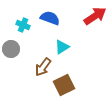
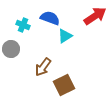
cyan triangle: moved 3 px right, 11 px up
